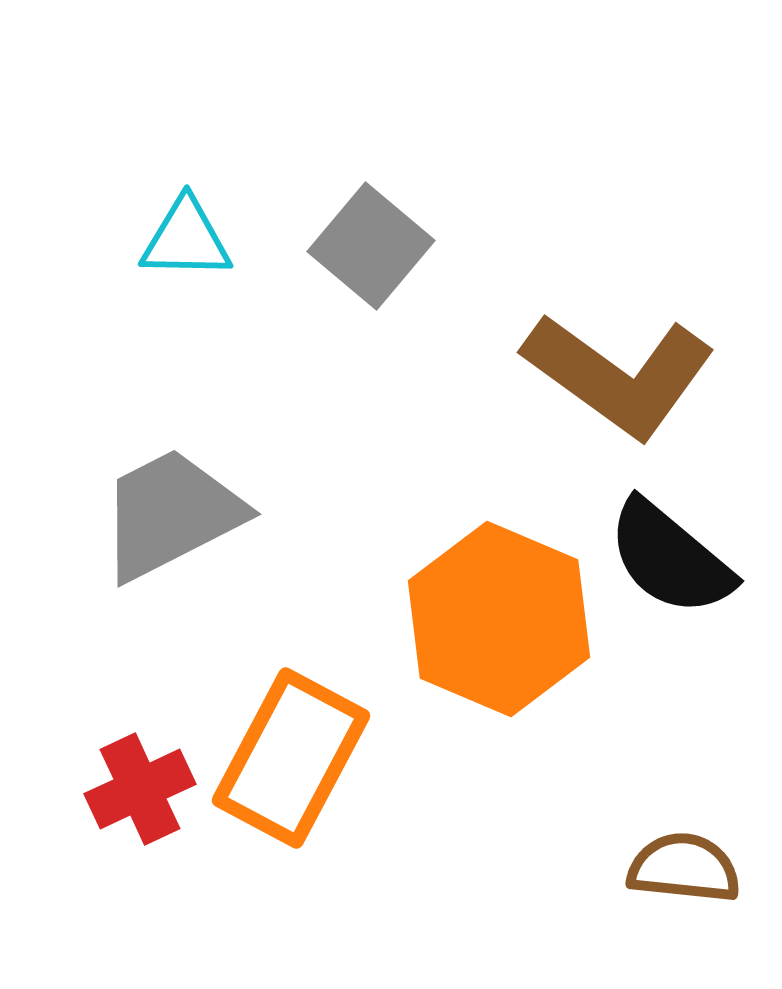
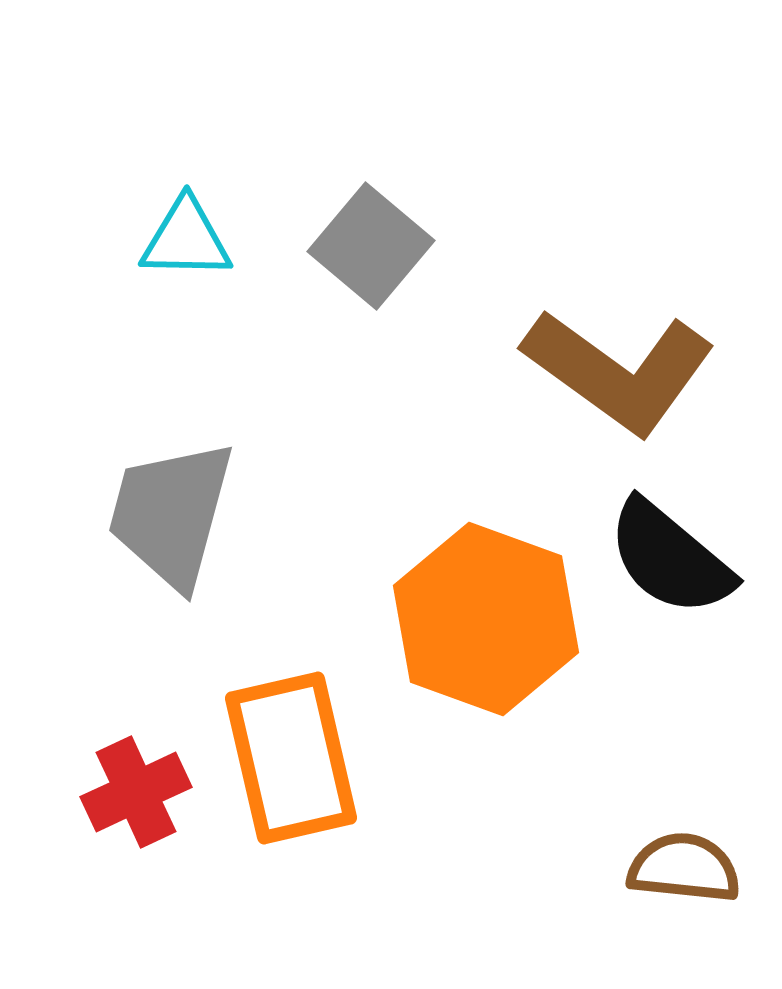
brown L-shape: moved 4 px up
gray trapezoid: rotated 48 degrees counterclockwise
orange hexagon: moved 13 px left; rotated 3 degrees counterclockwise
orange rectangle: rotated 41 degrees counterclockwise
red cross: moved 4 px left, 3 px down
